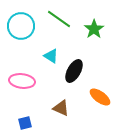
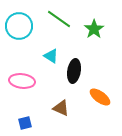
cyan circle: moved 2 px left
black ellipse: rotated 20 degrees counterclockwise
